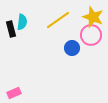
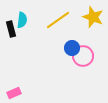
cyan semicircle: moved 2 px up
pink circle: moved 8 px left, 21 px down
